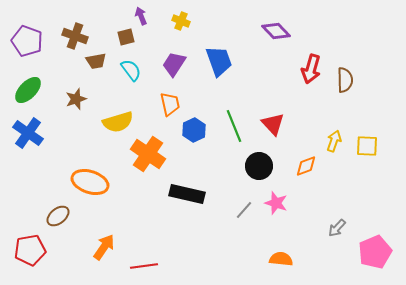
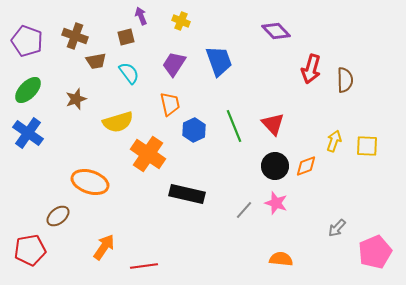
cyan semicircle: moved 2 px left, 3 px down
black circle: moved 16 px right
